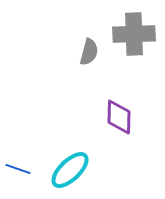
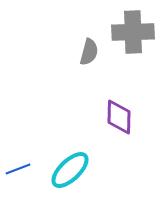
gray cross: moved 1 px left, 2 px up
blue line: rotated 40 degrees counterclockwise
